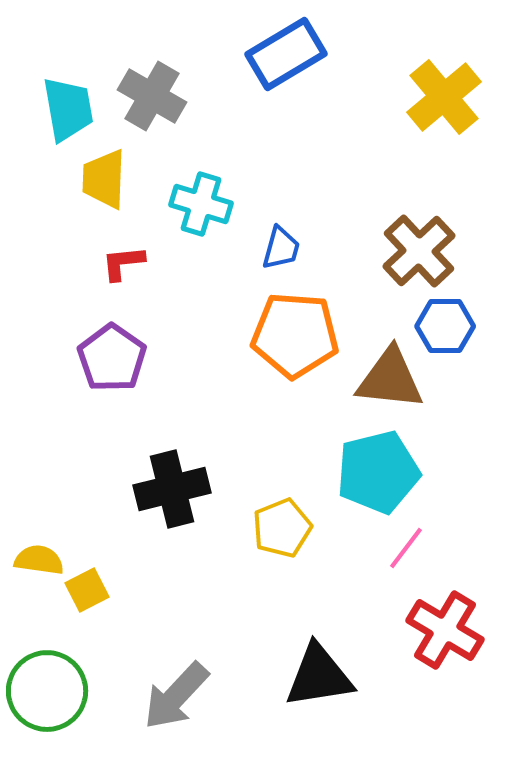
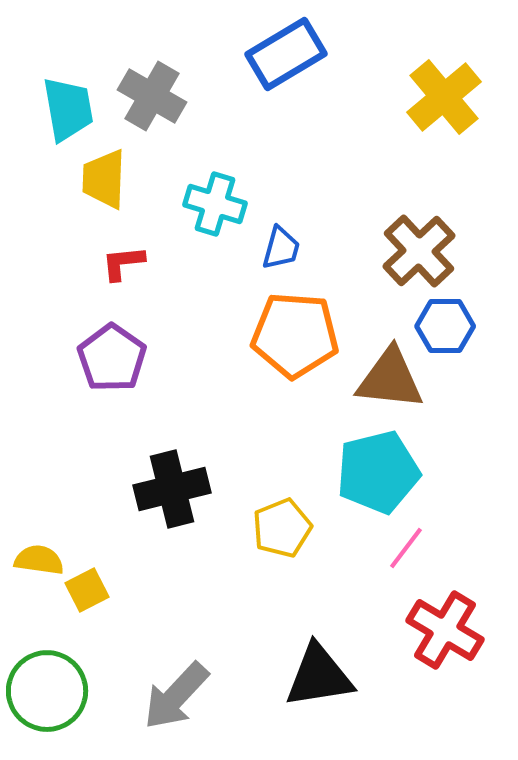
cyan cross: moved 14 px right
